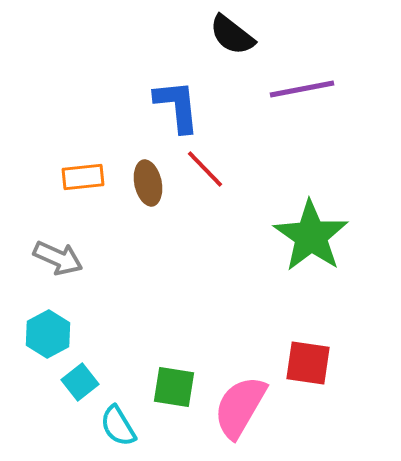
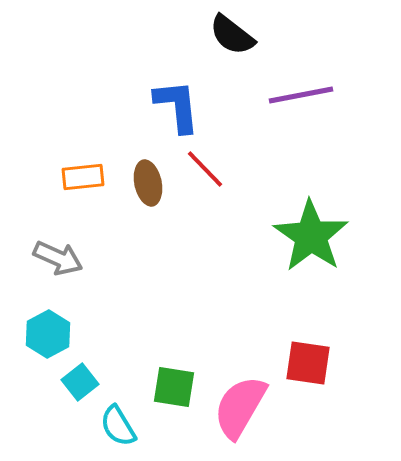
purple line: moved 1 px left, 6 px down
